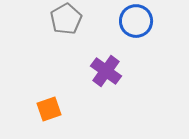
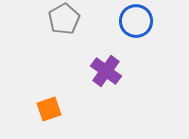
gray pentagon: moved 2 px left
